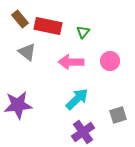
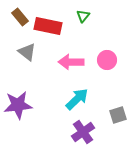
brown rectangle: moved 2 px up
green triangle: moved 16 px up
pink circle: moved 3 px left, 1 px up
